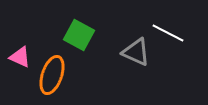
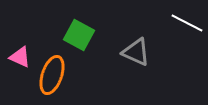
white line: moved 19 px right, 10 px up
